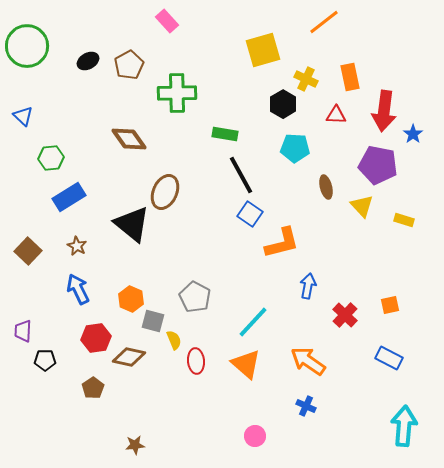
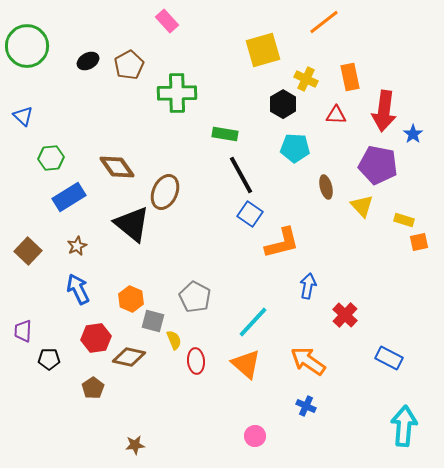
brown diamond at (129, 139): moved 12 px left, 28 px down
brown star at (77, 246): rotated 18 degrees clockwise
orange square at (390, 305): moved 29 px right, 63 px up
black pentagon at (45, 360): moved 4 px right, 1 px up
